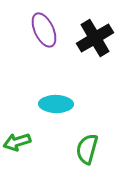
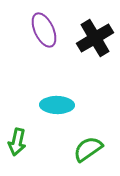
cyan ellipse: moved 1 px right, 1 px down
green arrow: rotated 60 degrees counterclockwise
green semicircle: moved 1 px right; rotated 40 degrees clockwise
